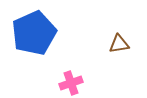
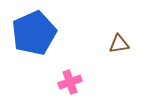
pink cross: moved 1 px left, 1 px up
